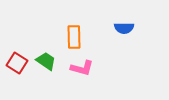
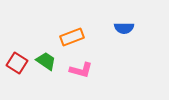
orange rectangle: moved 2 px left; rotated 70 degrees clockwise
pink L-shape: moved 1 px left, 2 px down
